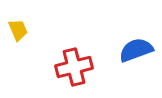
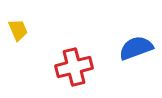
blue semicircle: moved 2 px up
